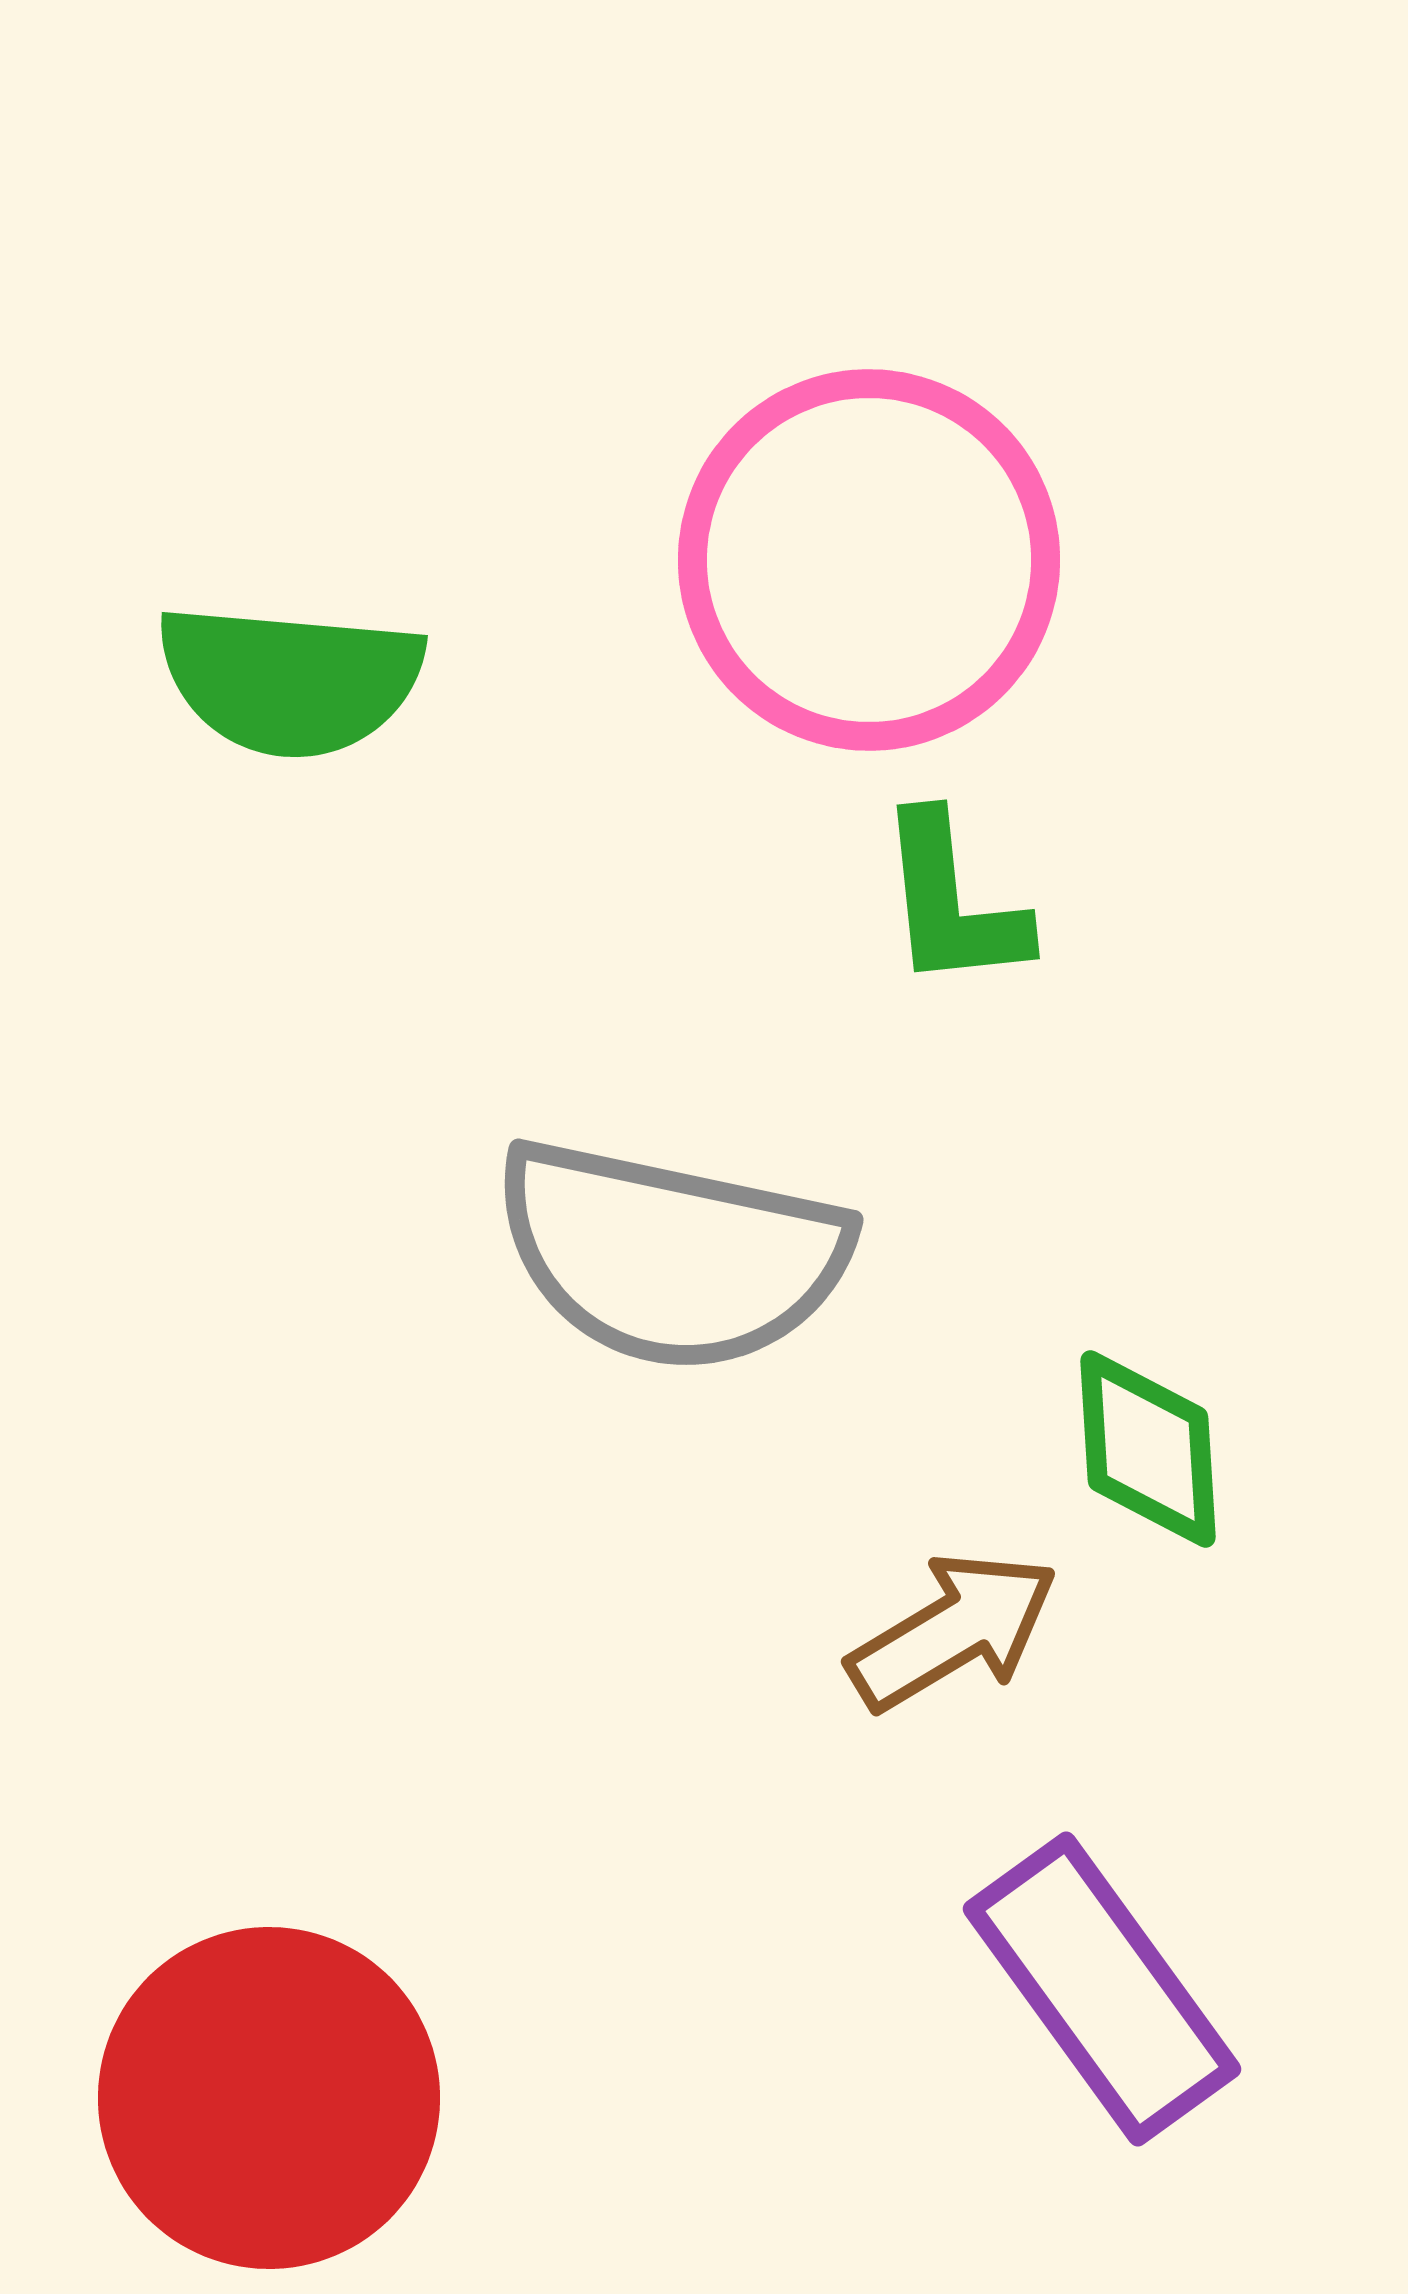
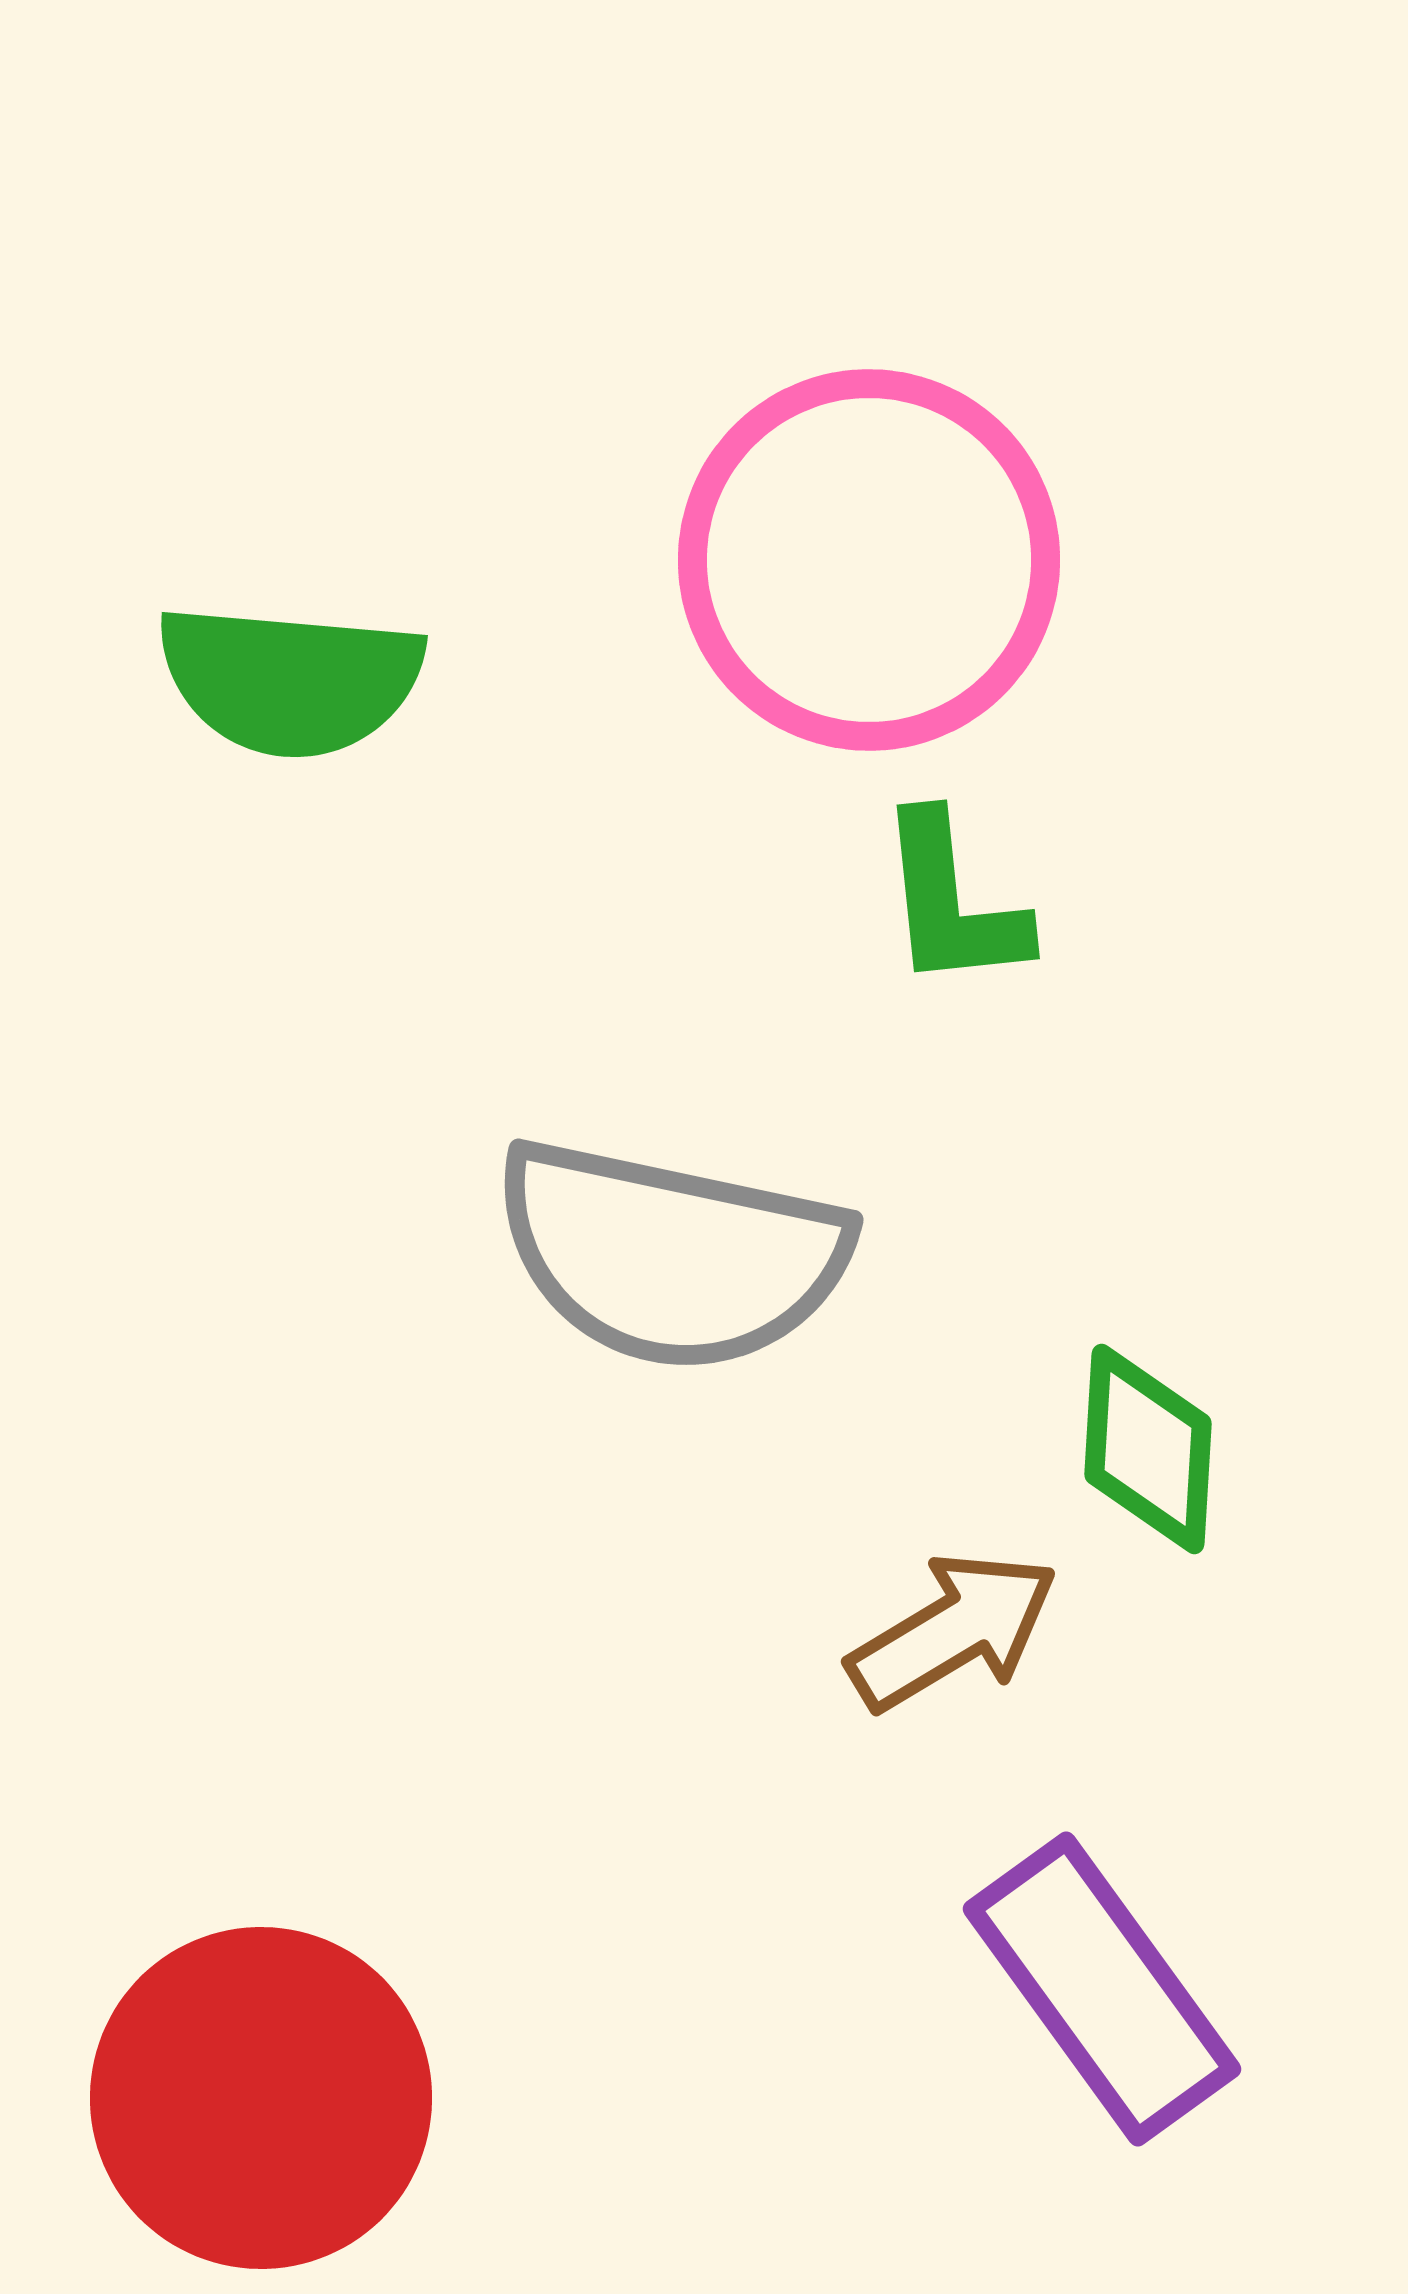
green diamond: rotated 7 degrees clockwise
red circle: moved 8 px left
